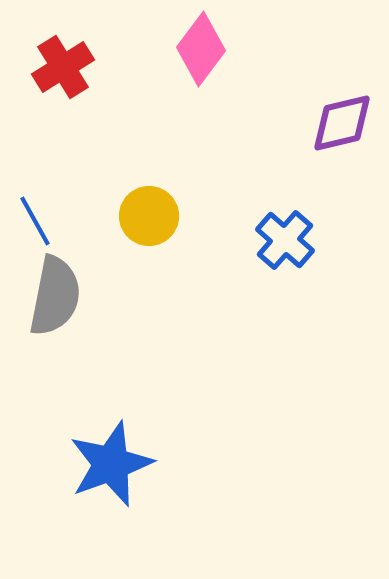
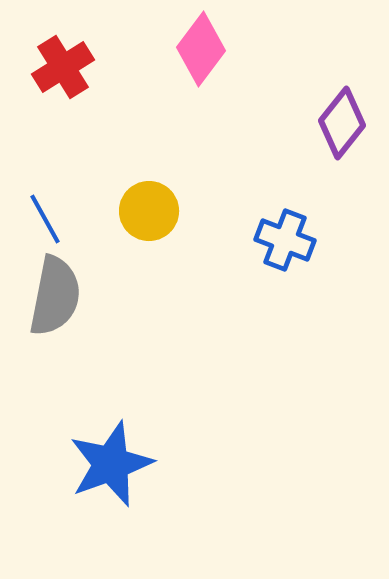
purple diamond: rotated 38 degrees counterclockwise
yellow circle: moved 5 px up
blue line: moved 10 px right, 2 px up
blue cross: rotated 20 degrees counterclockwise
